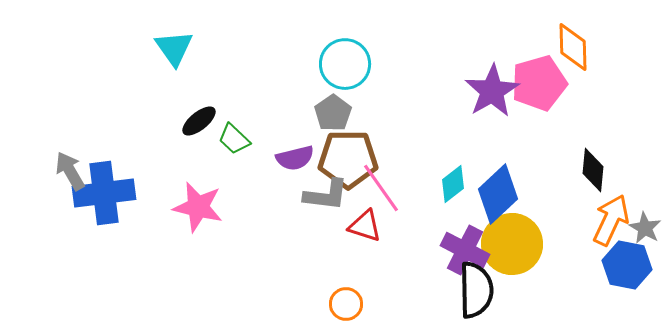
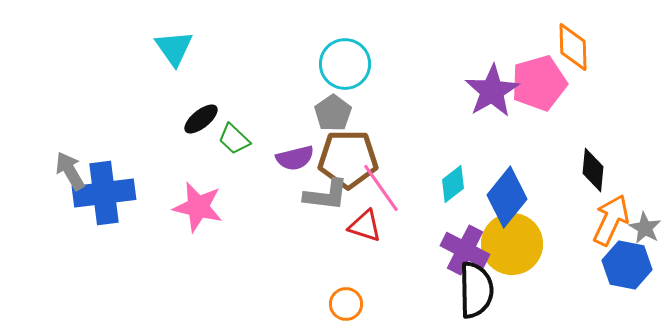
black ellipse: moved 2 px right, 2 px up
blue diamond: moved 9 px right, 3 px down; rotated 8 degrees counterclockwise
